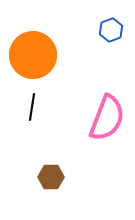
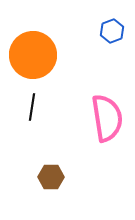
blue hexagon: moved 1 px right, 1 px down
pink semicircle: rotated 30 degrees counterclockwise
